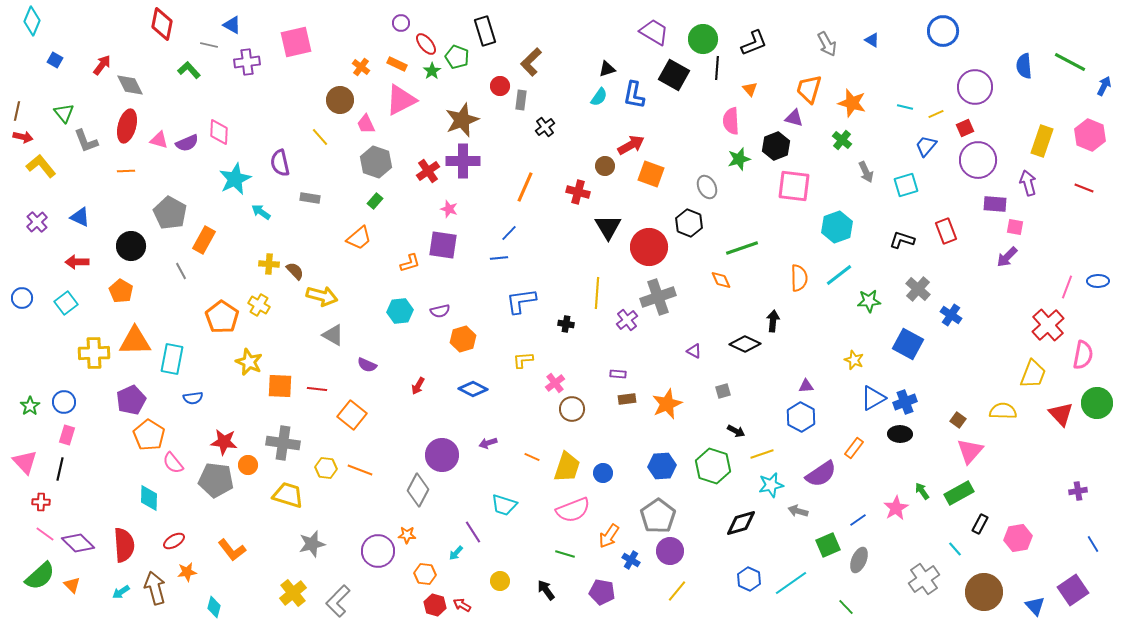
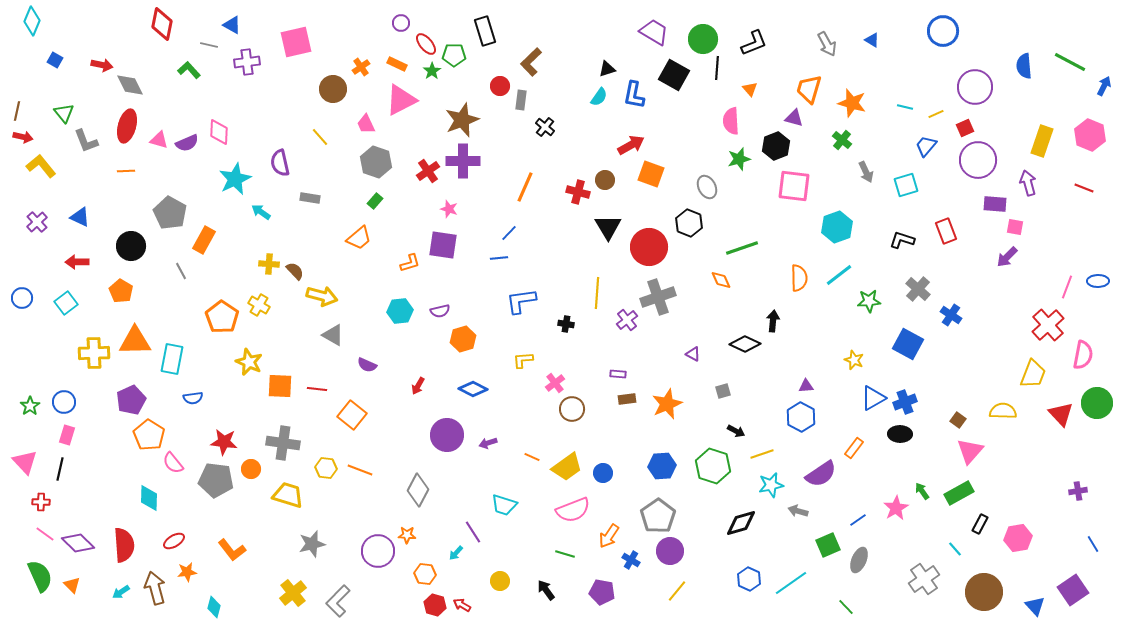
green pentagon at (457, 57): moved 3 px left, 2 px up; rotated 20 degrees counterclockwise
red arrow at (102, 65): rotated 65 degrees clockwise
orange cross at (361, 67): rotated 18 degrees clockwise
brown circle at (340, 100): moved 7 px left, 11 px up
black cross at (545, 127): rotated 12 degrees counterclockwise
brown circle at (605, 166): moved 14 px down
purple triangle at (694, 351): moved 1 px left, 3 px down
purple circle at (442, 455): moved 5 px right, 20 px up
orange circle at (248, 465): moved 3 px right, 4 px down
yellow trapezoid at (567, 467): rotated 36 degrees clockwise
green semicircle at (40, 576): rotated 72 degrees counterclockwise
